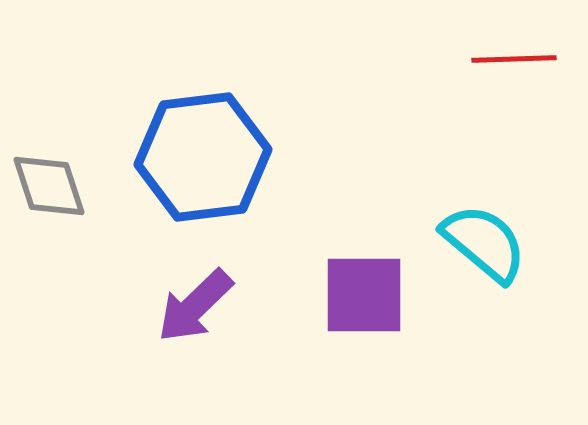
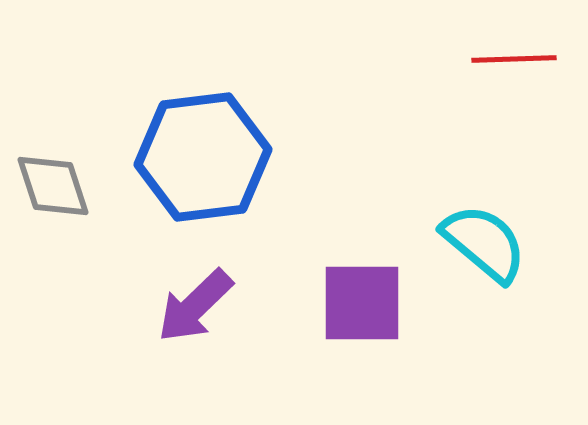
gray diamond: moved 4 px right
purple square: moved 2 px left, 8 px down
